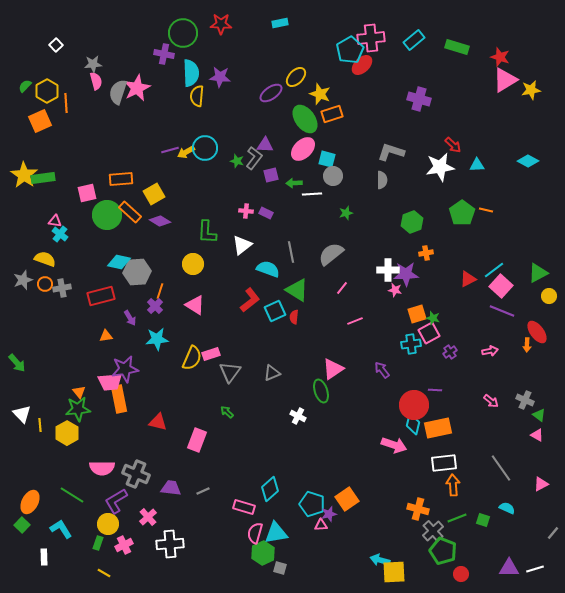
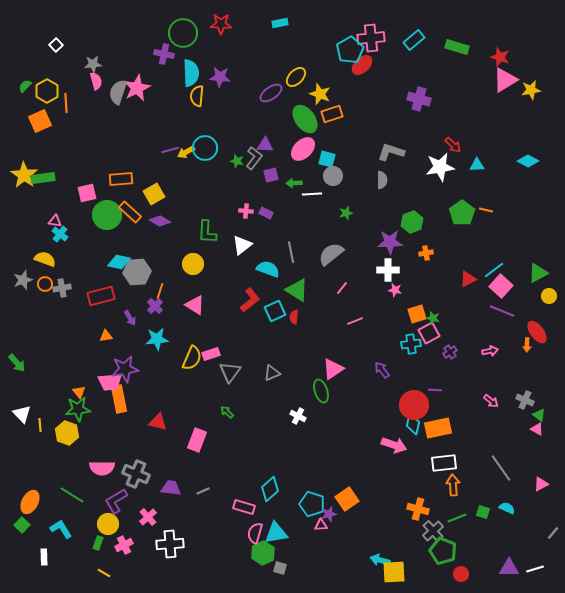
purple star at (406, 274): moved 16 px left, 32 px up
yellow hexagon at (67, 433): rotated 10 degrees counterclockwise
pink triangle at (537, 435): moved 6 px up
green square at (483, 520): moved 8 px up
